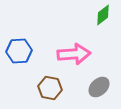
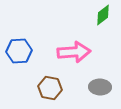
pink arrow: moved 2 px up
gray ellipse: moved 1 px right; rotated 45 degrees clockwise
